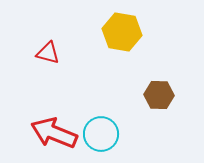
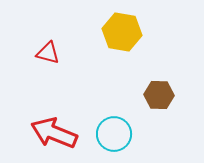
cyan circle: moved 13 px right
